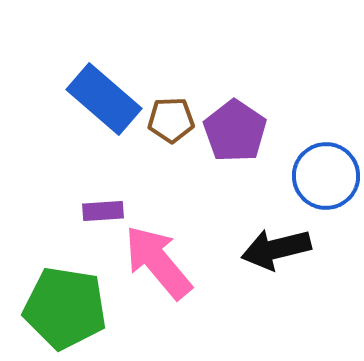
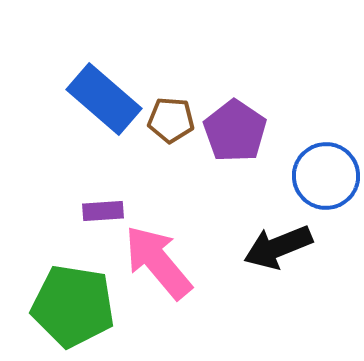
brown pentagon: rotated 6 degrees clockwise
black arrow: moved 2 px right, 2 px up; rotated 8 degrees counterclockwise
green pentagon: moved 8 px right, 2 px up
